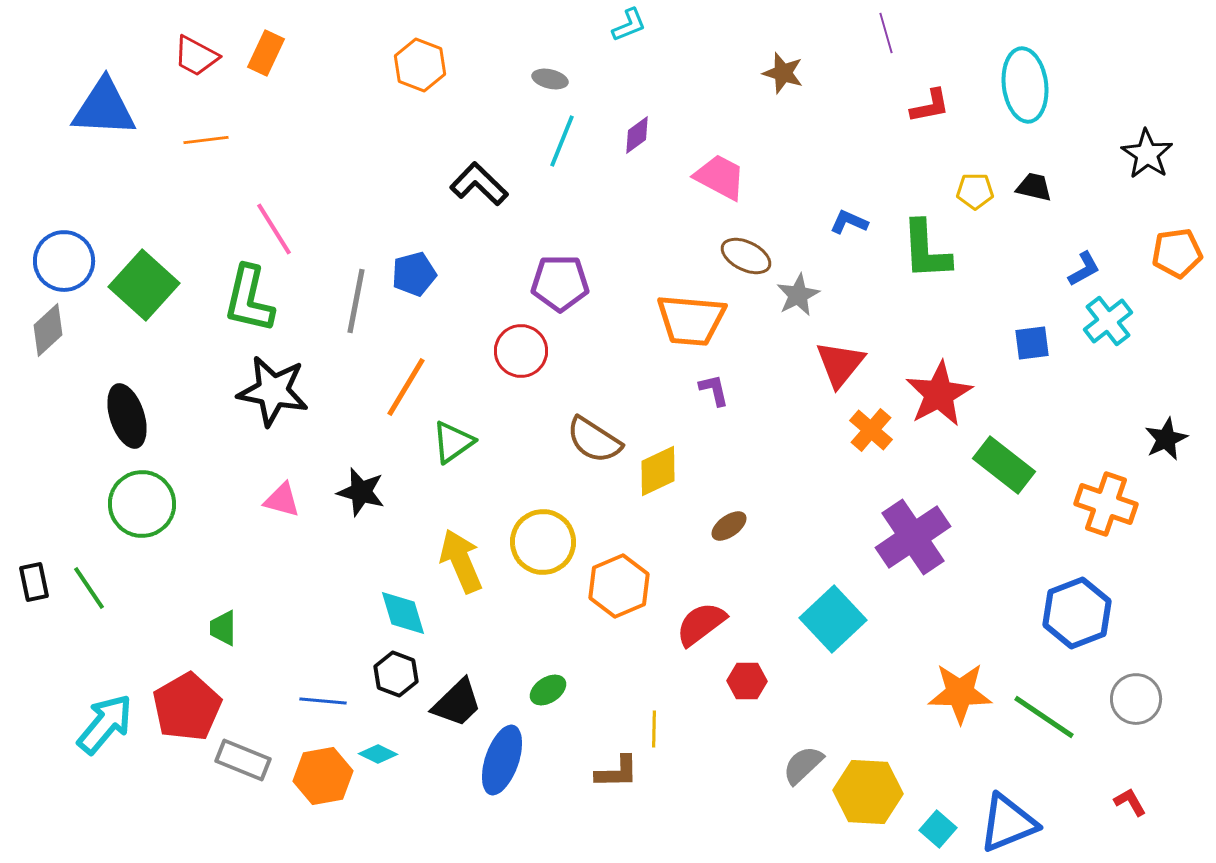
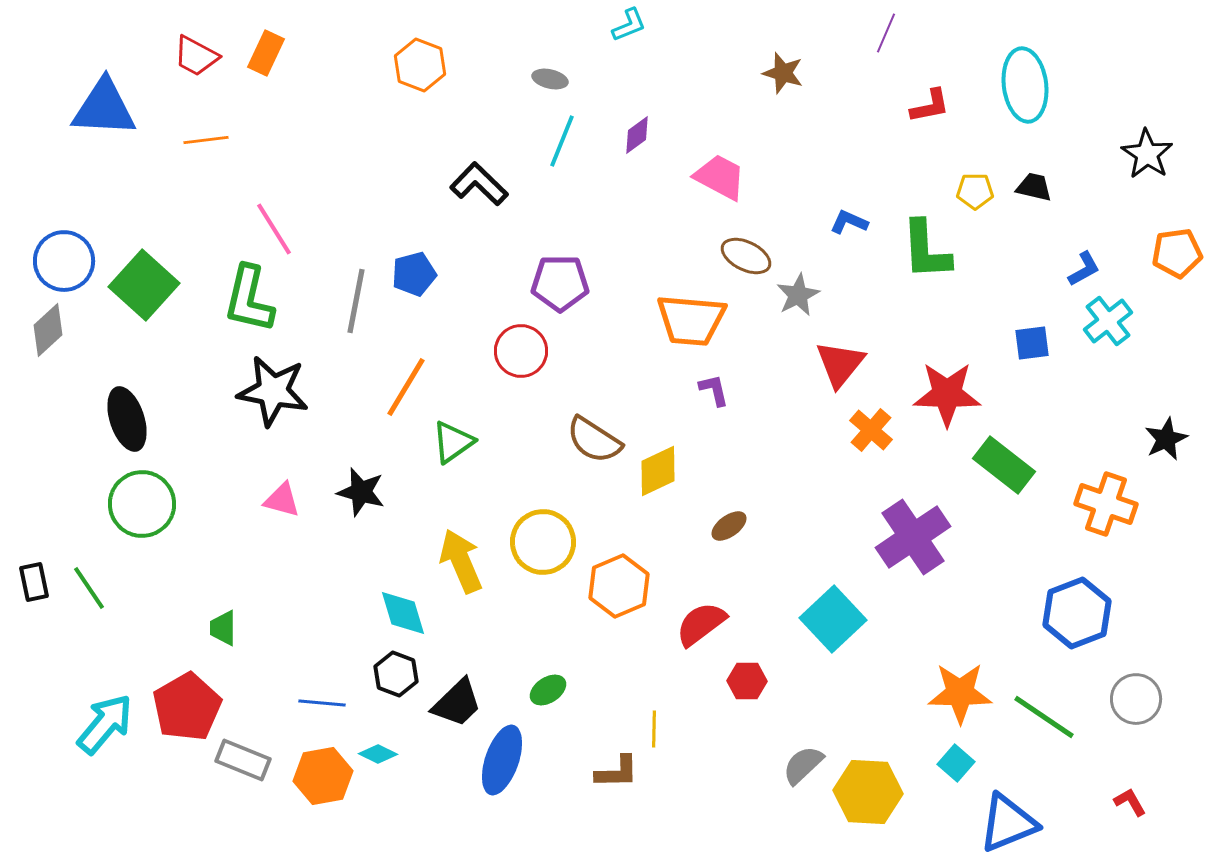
purple line at (886, 33): rotated 39 degrees clockwise
red star at (939, 394): moved 8 px right; rotated 30 degrees clockwise
black ellipse at (127, 416): moved 3 px down
blue line at (323, 701): moved 1 px left, 2 px down
cyan square at (938, 829): moved 18 px right, 66 px up
